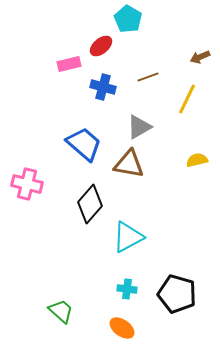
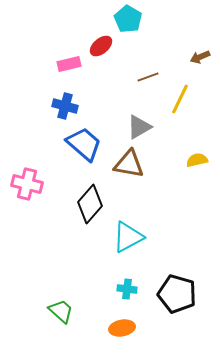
blue cross: moved 38 px left, 19 px down
yellow line: moved 7 px left
orange ellipse: rotated 45 degrees counterclockwise
